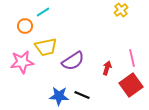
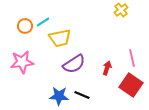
cyan line: moved 10 px down
yellow trapezoid: moved 14 px right, 9 px up
purple semicircle: moved 1 px right, 3 px down
red square: rotated 20 degrees counterclockwise
